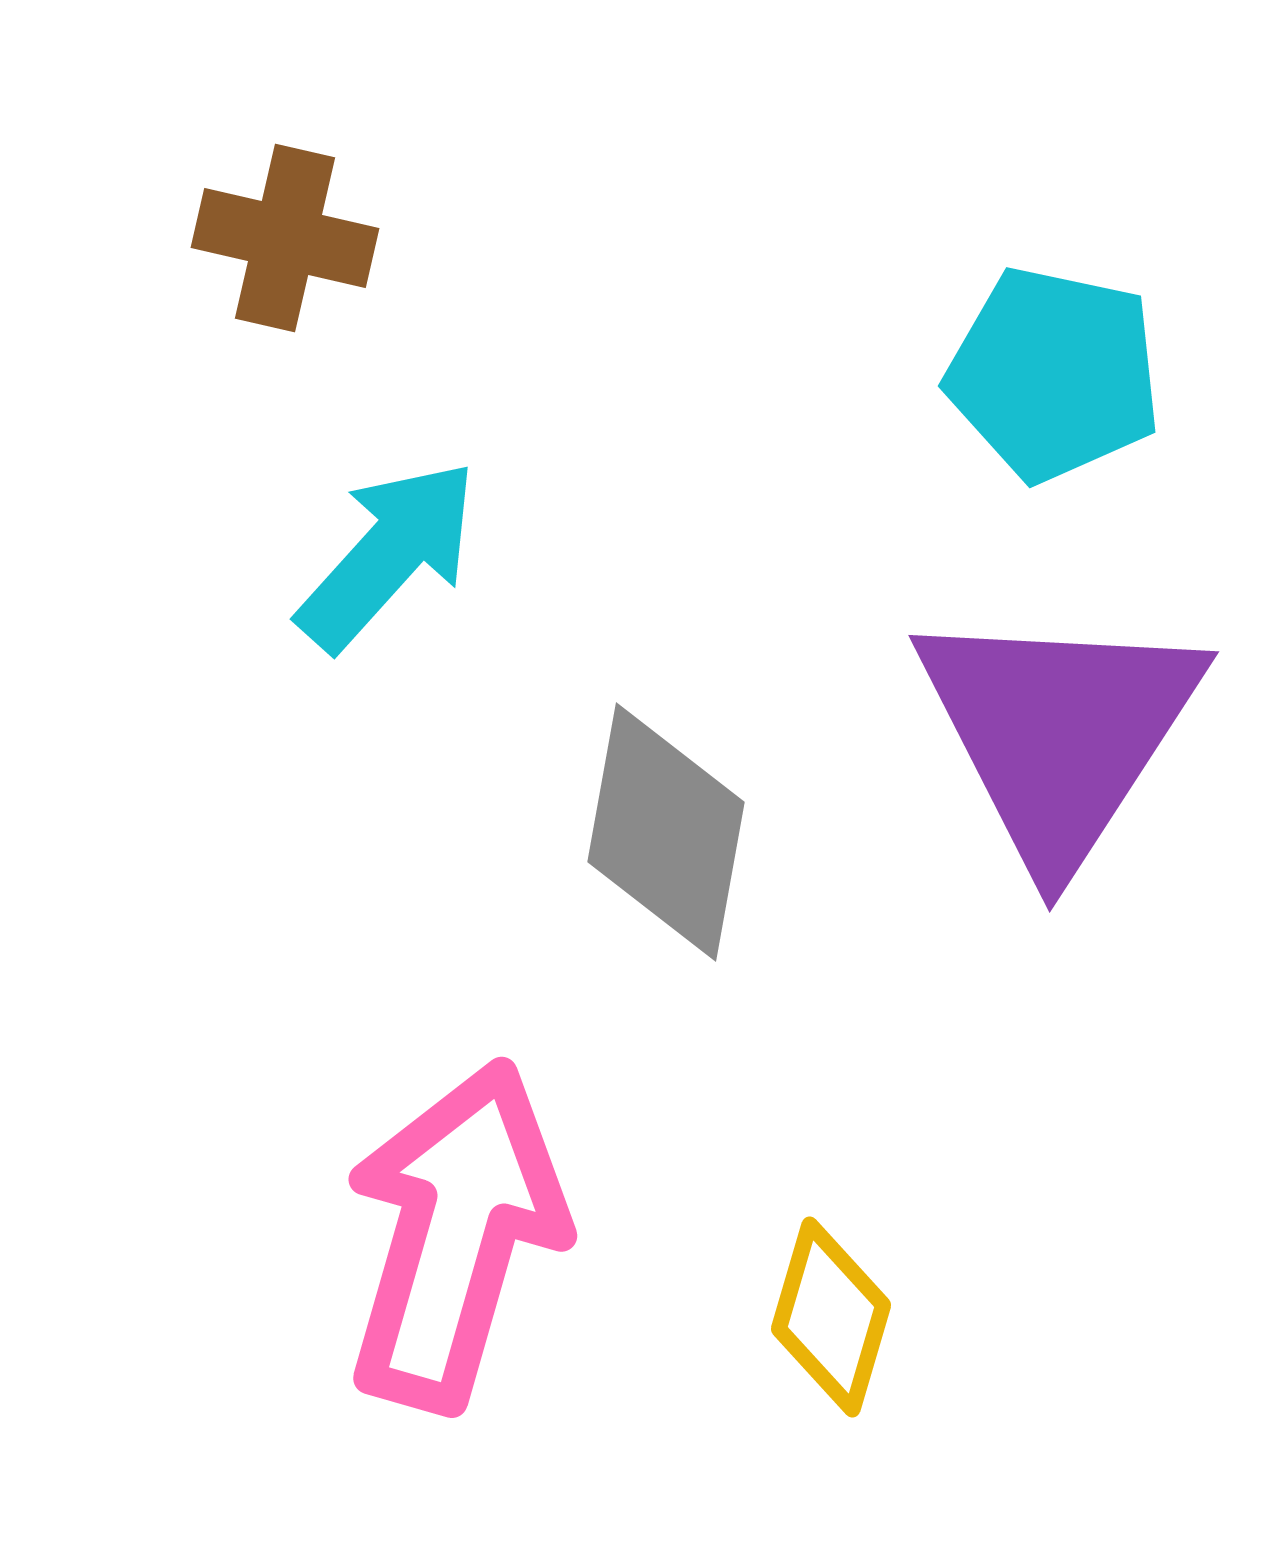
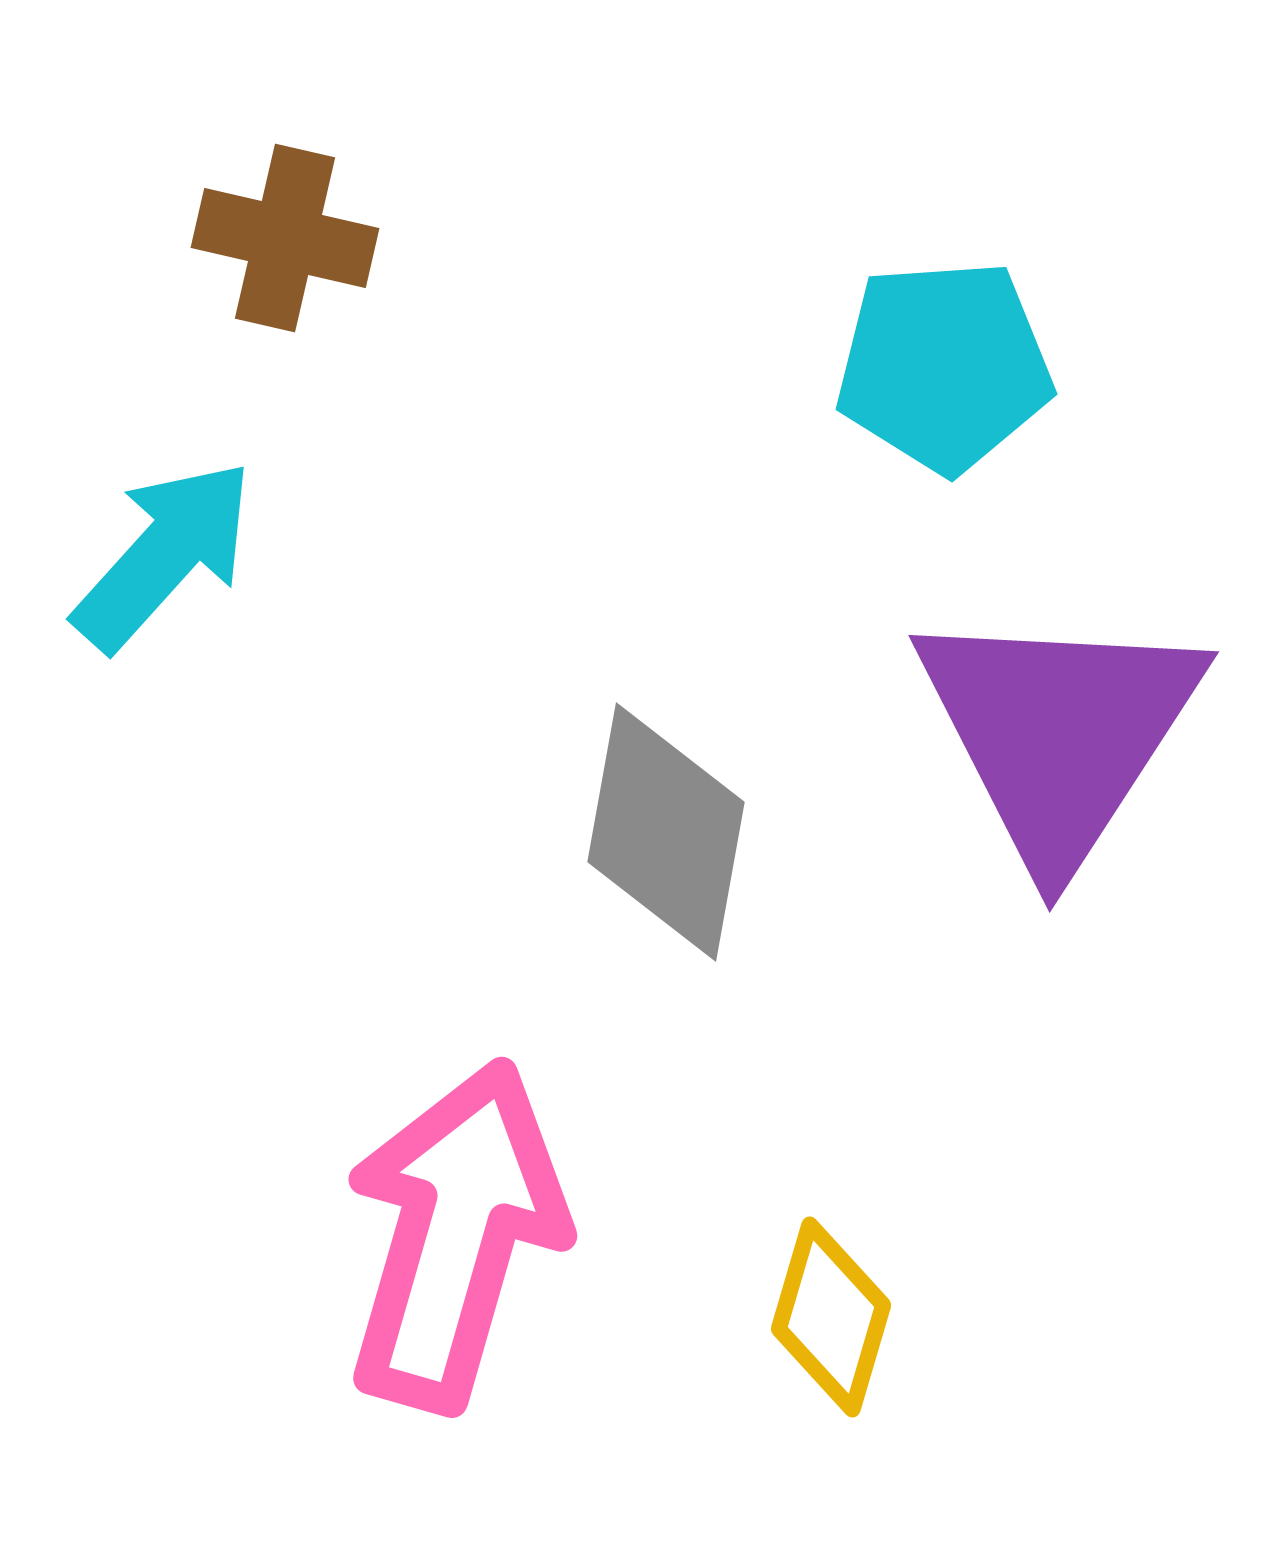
cyan pentagon: moved 110 px left, 8 px up; rotated 16 degrees counterclockwise
cyan arrow: moved 224 px left
